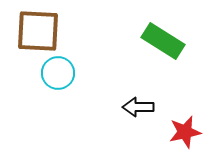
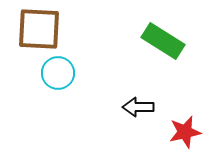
brown square: moved 1 px right, 2 px up
